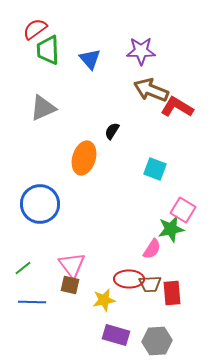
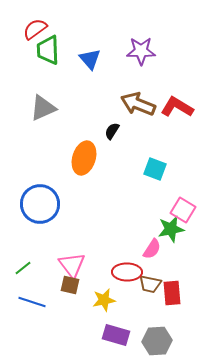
brown arrow: moved 13 px left, 14 px down
red ellipse: moved 2 px left, 7 px up
brown trapezoid: rotated 15 degrees clockwise
blue line: rotated 16 degrees clockwise
